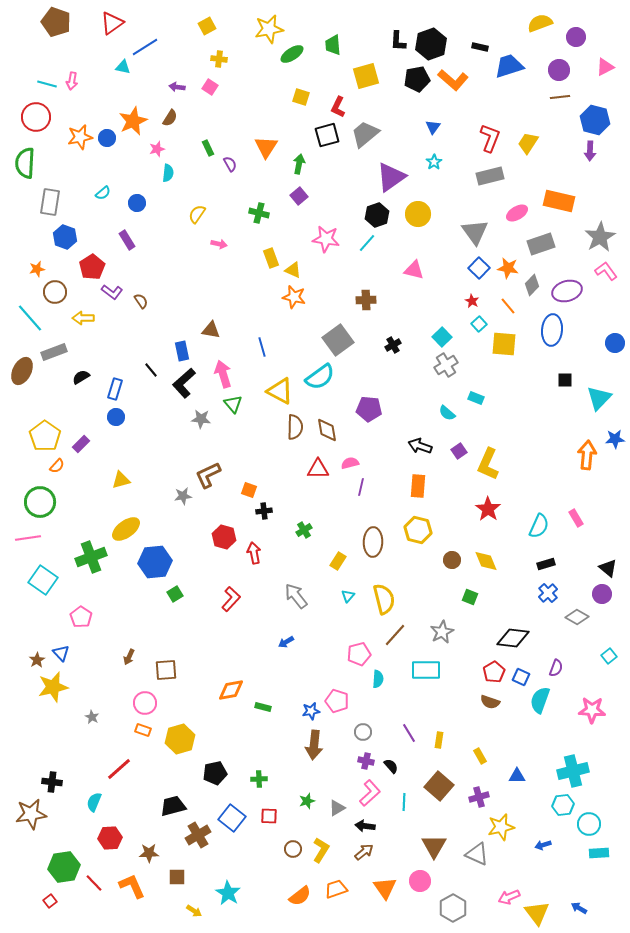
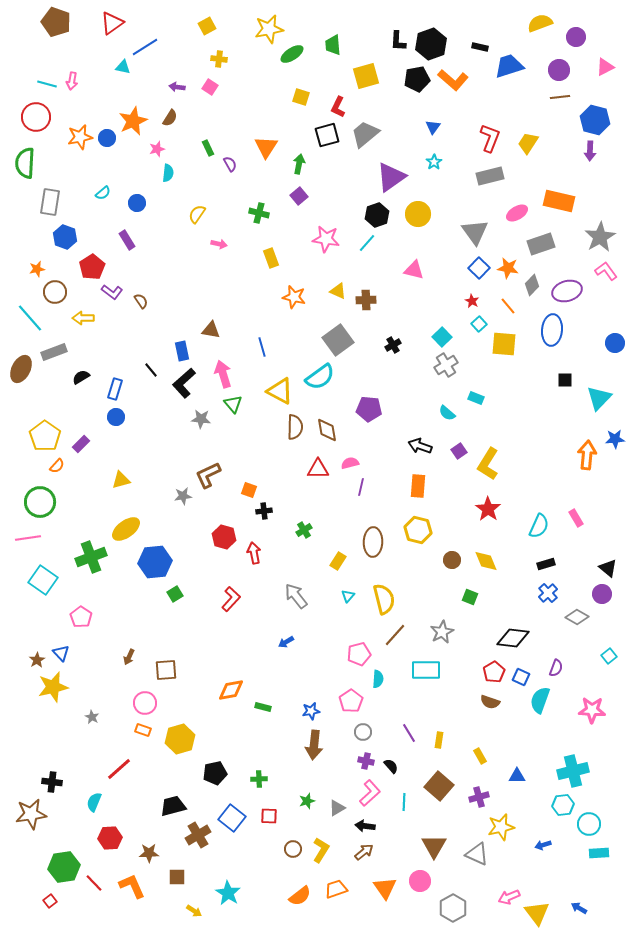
yellow triangle at (293, 270): moved 45 px right, 21 px down
brown ellipse at (22, 371): moved 1 px left, 2 px up
yellow L-shape at (488, 464): rotated 8 degrees clockwise
pink pentagon at (337, 701): moved 14 px right; rotated 20 degrees clockwise
